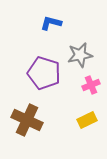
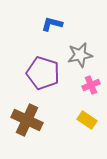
blue L-shape: moved 1 px right, 1 px down
purple pentagon: moved 1 px left
yellow rectangle: rotated 60 degrees clockwise
